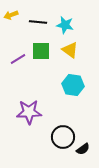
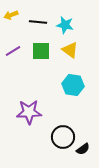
purple line: moved 5 px left, 8 px up
